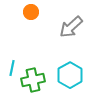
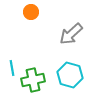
gray arrow: moved 7 px down
cyan line: rotated 21 degrees counterclockwise
cyan hexagon: rotated 15 degrees counterclockwise
